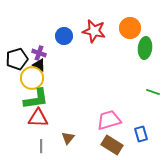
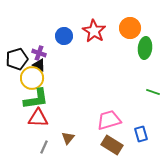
red star: rotated 20 degrees clockwise
gray line: moved 3 px right, 1 px down; rotated 24 degrees clockwise
